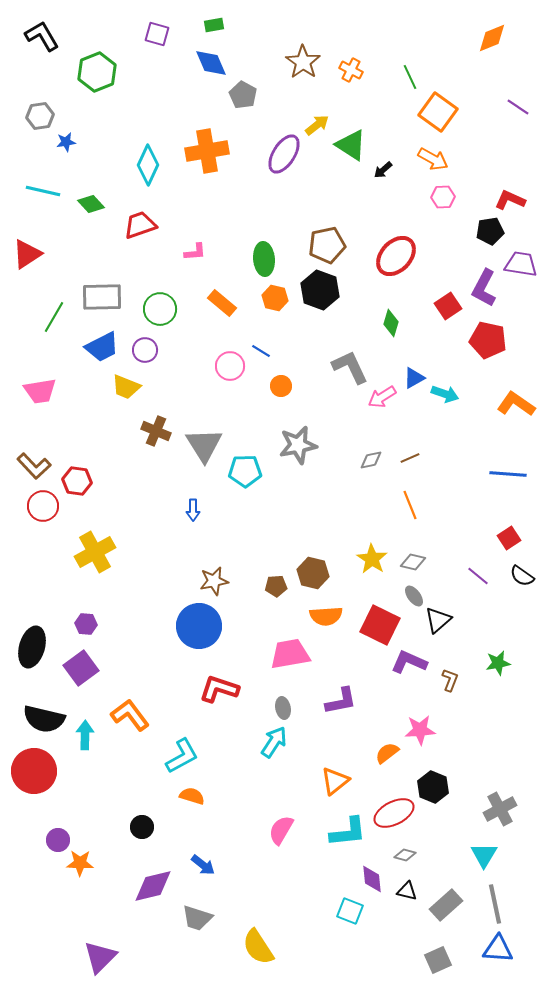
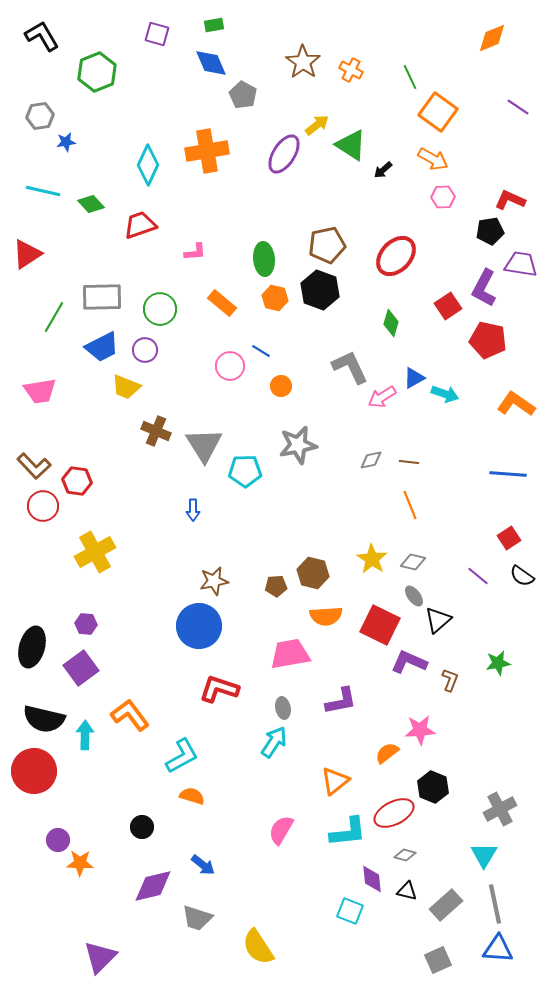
brown line at (410, 458): moved 1 px left, 4 px down; rotated 30 degrees clockwise
